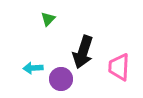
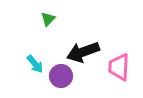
black arrow: rotated 52 degrees clockwise
cyan arrow: moved 2 px right, 4 px up; rotated 126 degrees counterclockwise
purple circle: moved 3 px up
